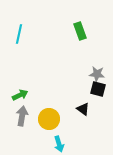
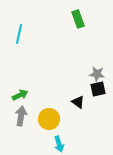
green rectangle: moved 2 px left, 12 px up
black square: rotated 28 degrees counterclockwise
black triangle: moved 5 px left, 7 px up
gray arrow: moved 1 px left
